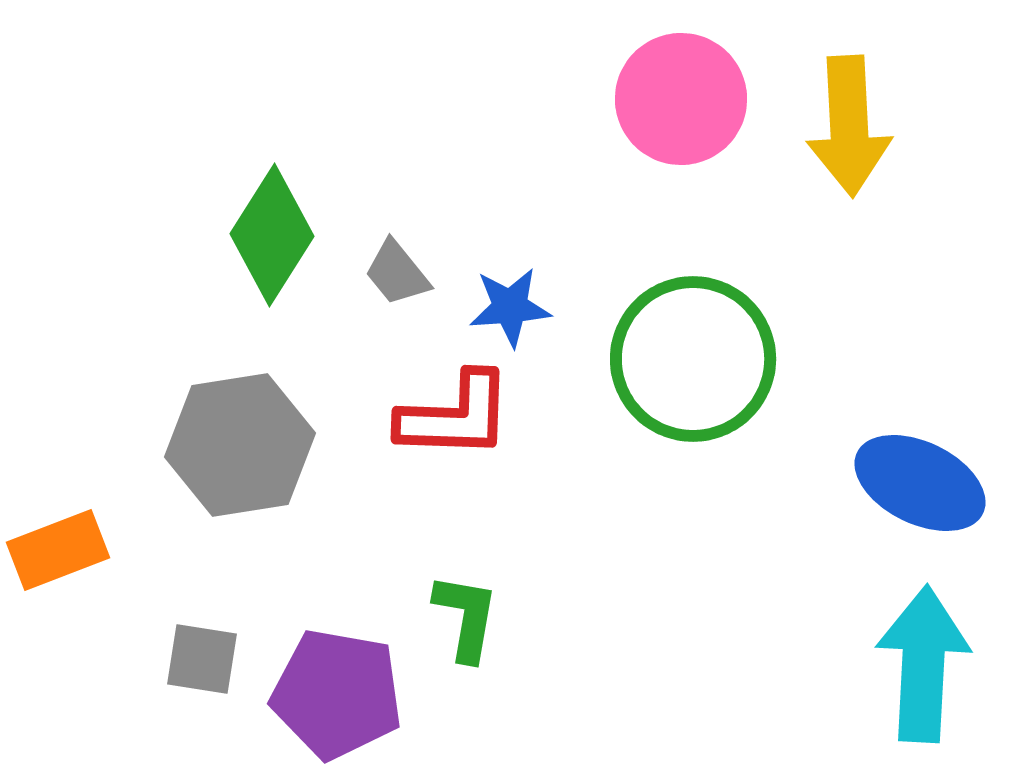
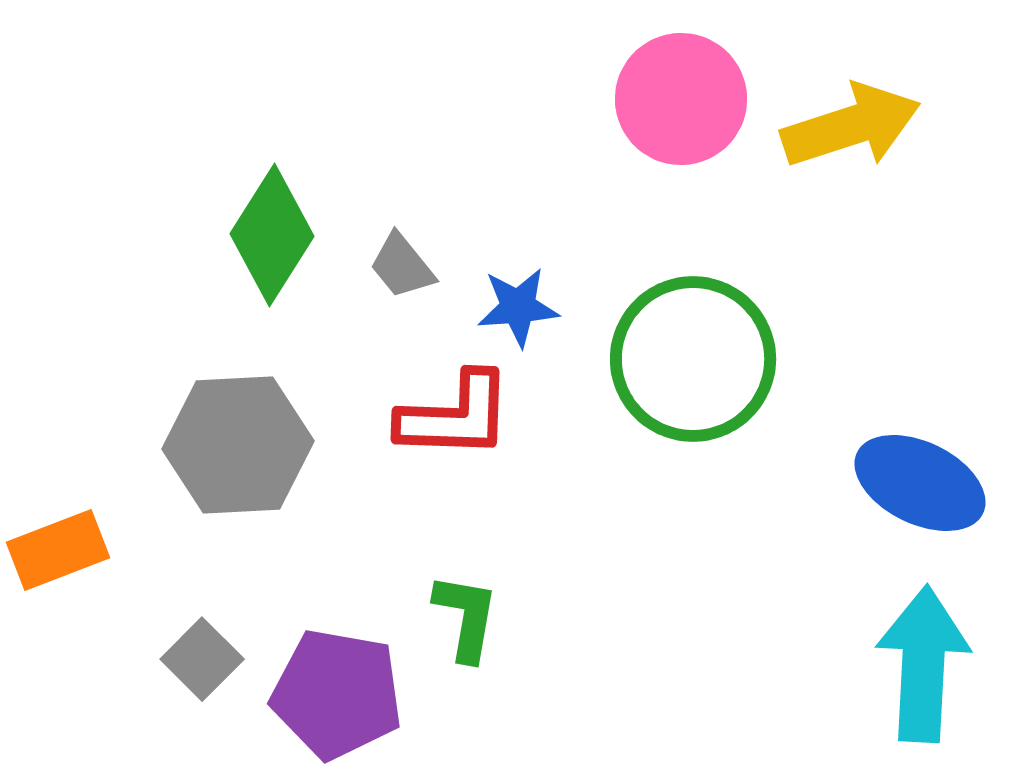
yellow arrow: moved 2 px right; rotated 105 degrees counterclockwise
gray trapezoid: moved 5 px right, 7 px up
blue star: moved 8 px right
gray hexagon: moved 2 px left; rotated 6 degrees clockwise
gray square: rotated 36 degrees clockwise
